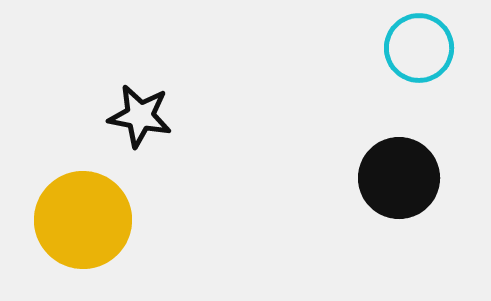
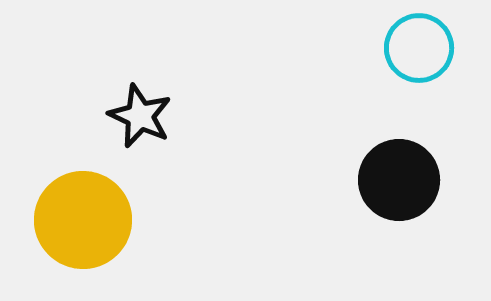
black star: rotated 14 degrees clockwise
black circle: moved 2 px down
